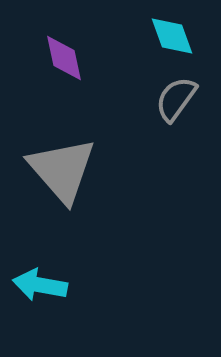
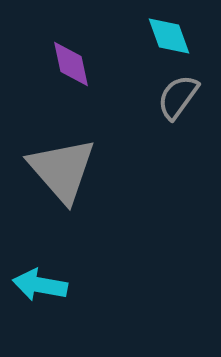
cyan diamond: moved 3 px left
purple diamond: moved 7 px right, 6 px down
gray semicircle: moved 2 px right, 2 px up
